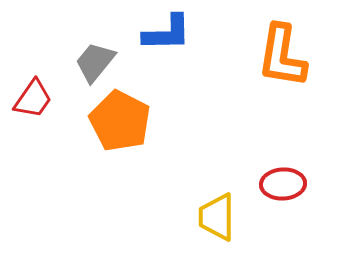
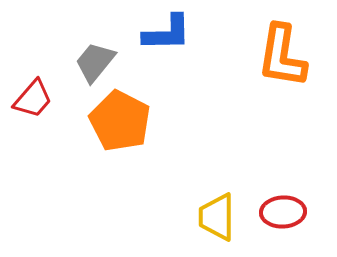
red trapezoid: rotated 6 degrees clockwise
red ellipse: moved 28 px down
